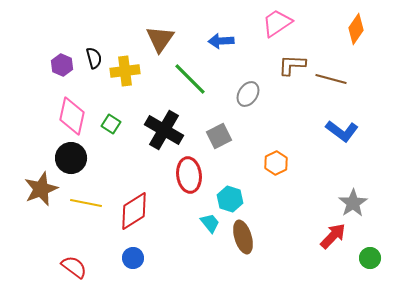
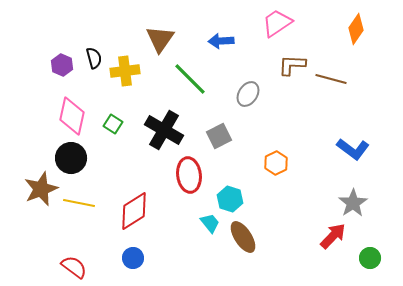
green square: moved 2 px right
blue L-shape: moved 11 px right, 18 px down
yellow line: moved 7 px left
brown ellipse: rotated 16 degrees counterclockwise
